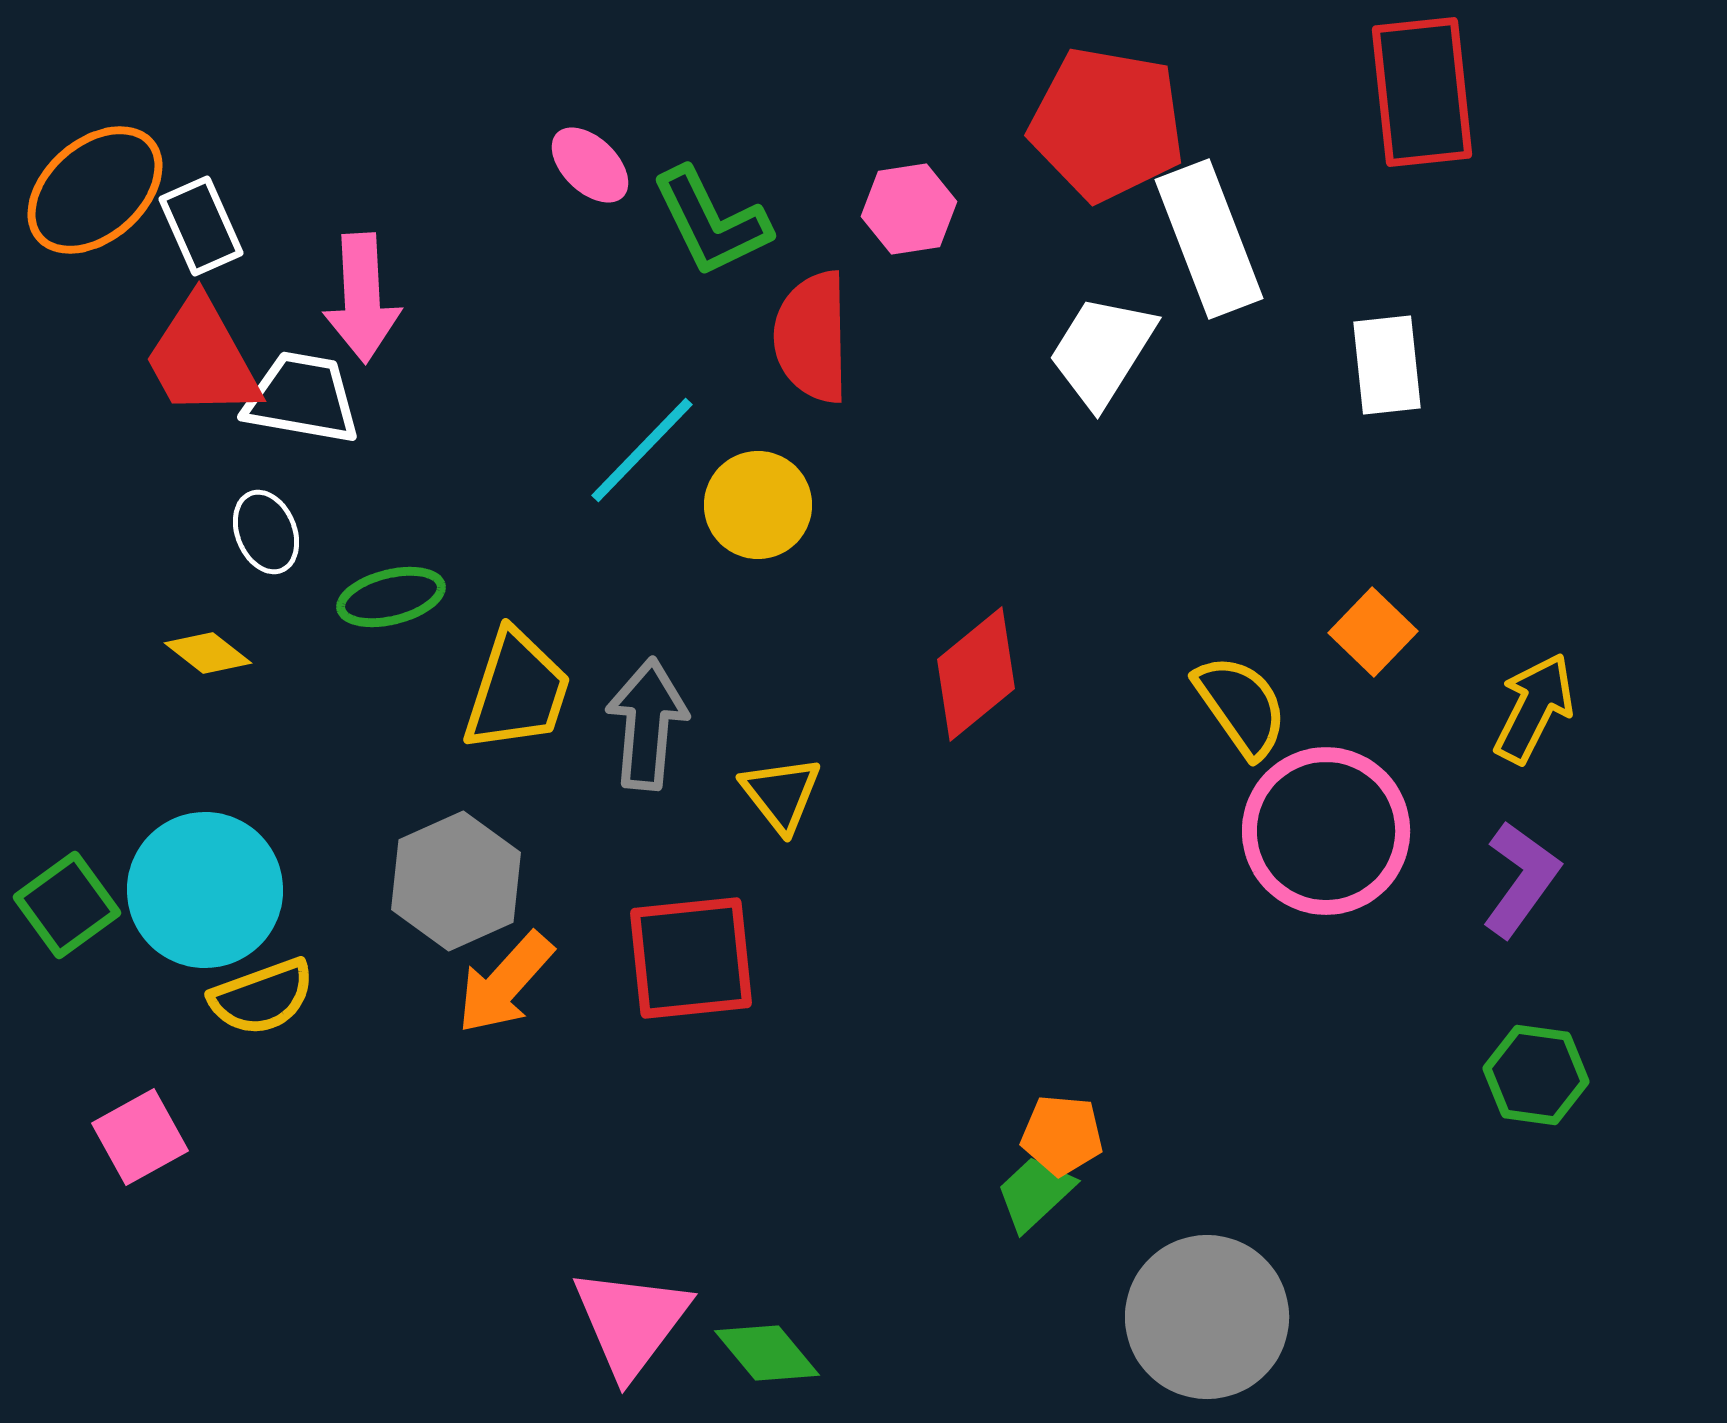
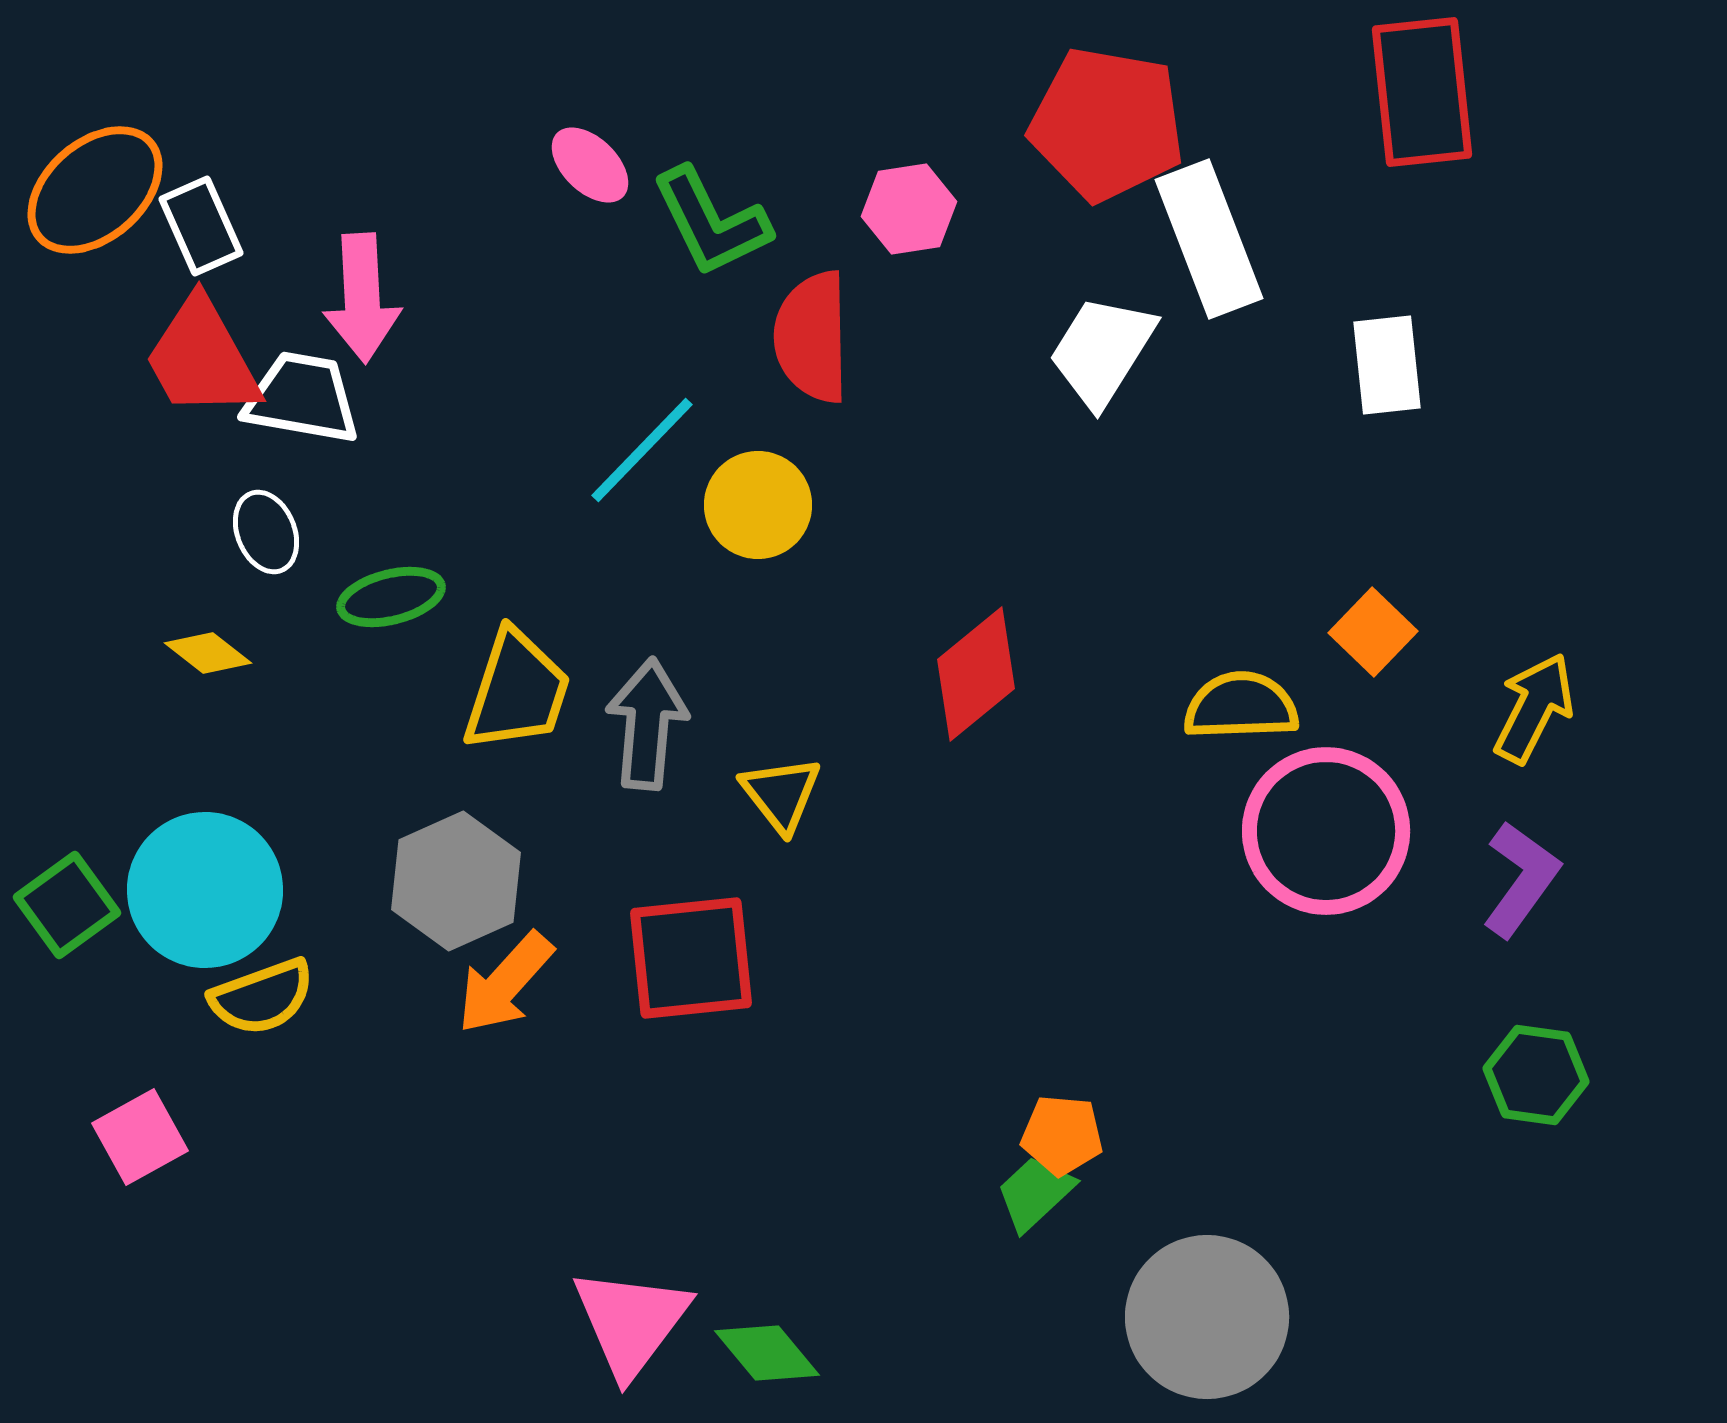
yellow semicircle at (1241, 706): rotated 57 degrees counterclockwise
